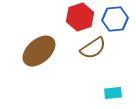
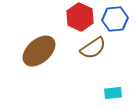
red hexagon: rotated 16 degrees counterclockwise
